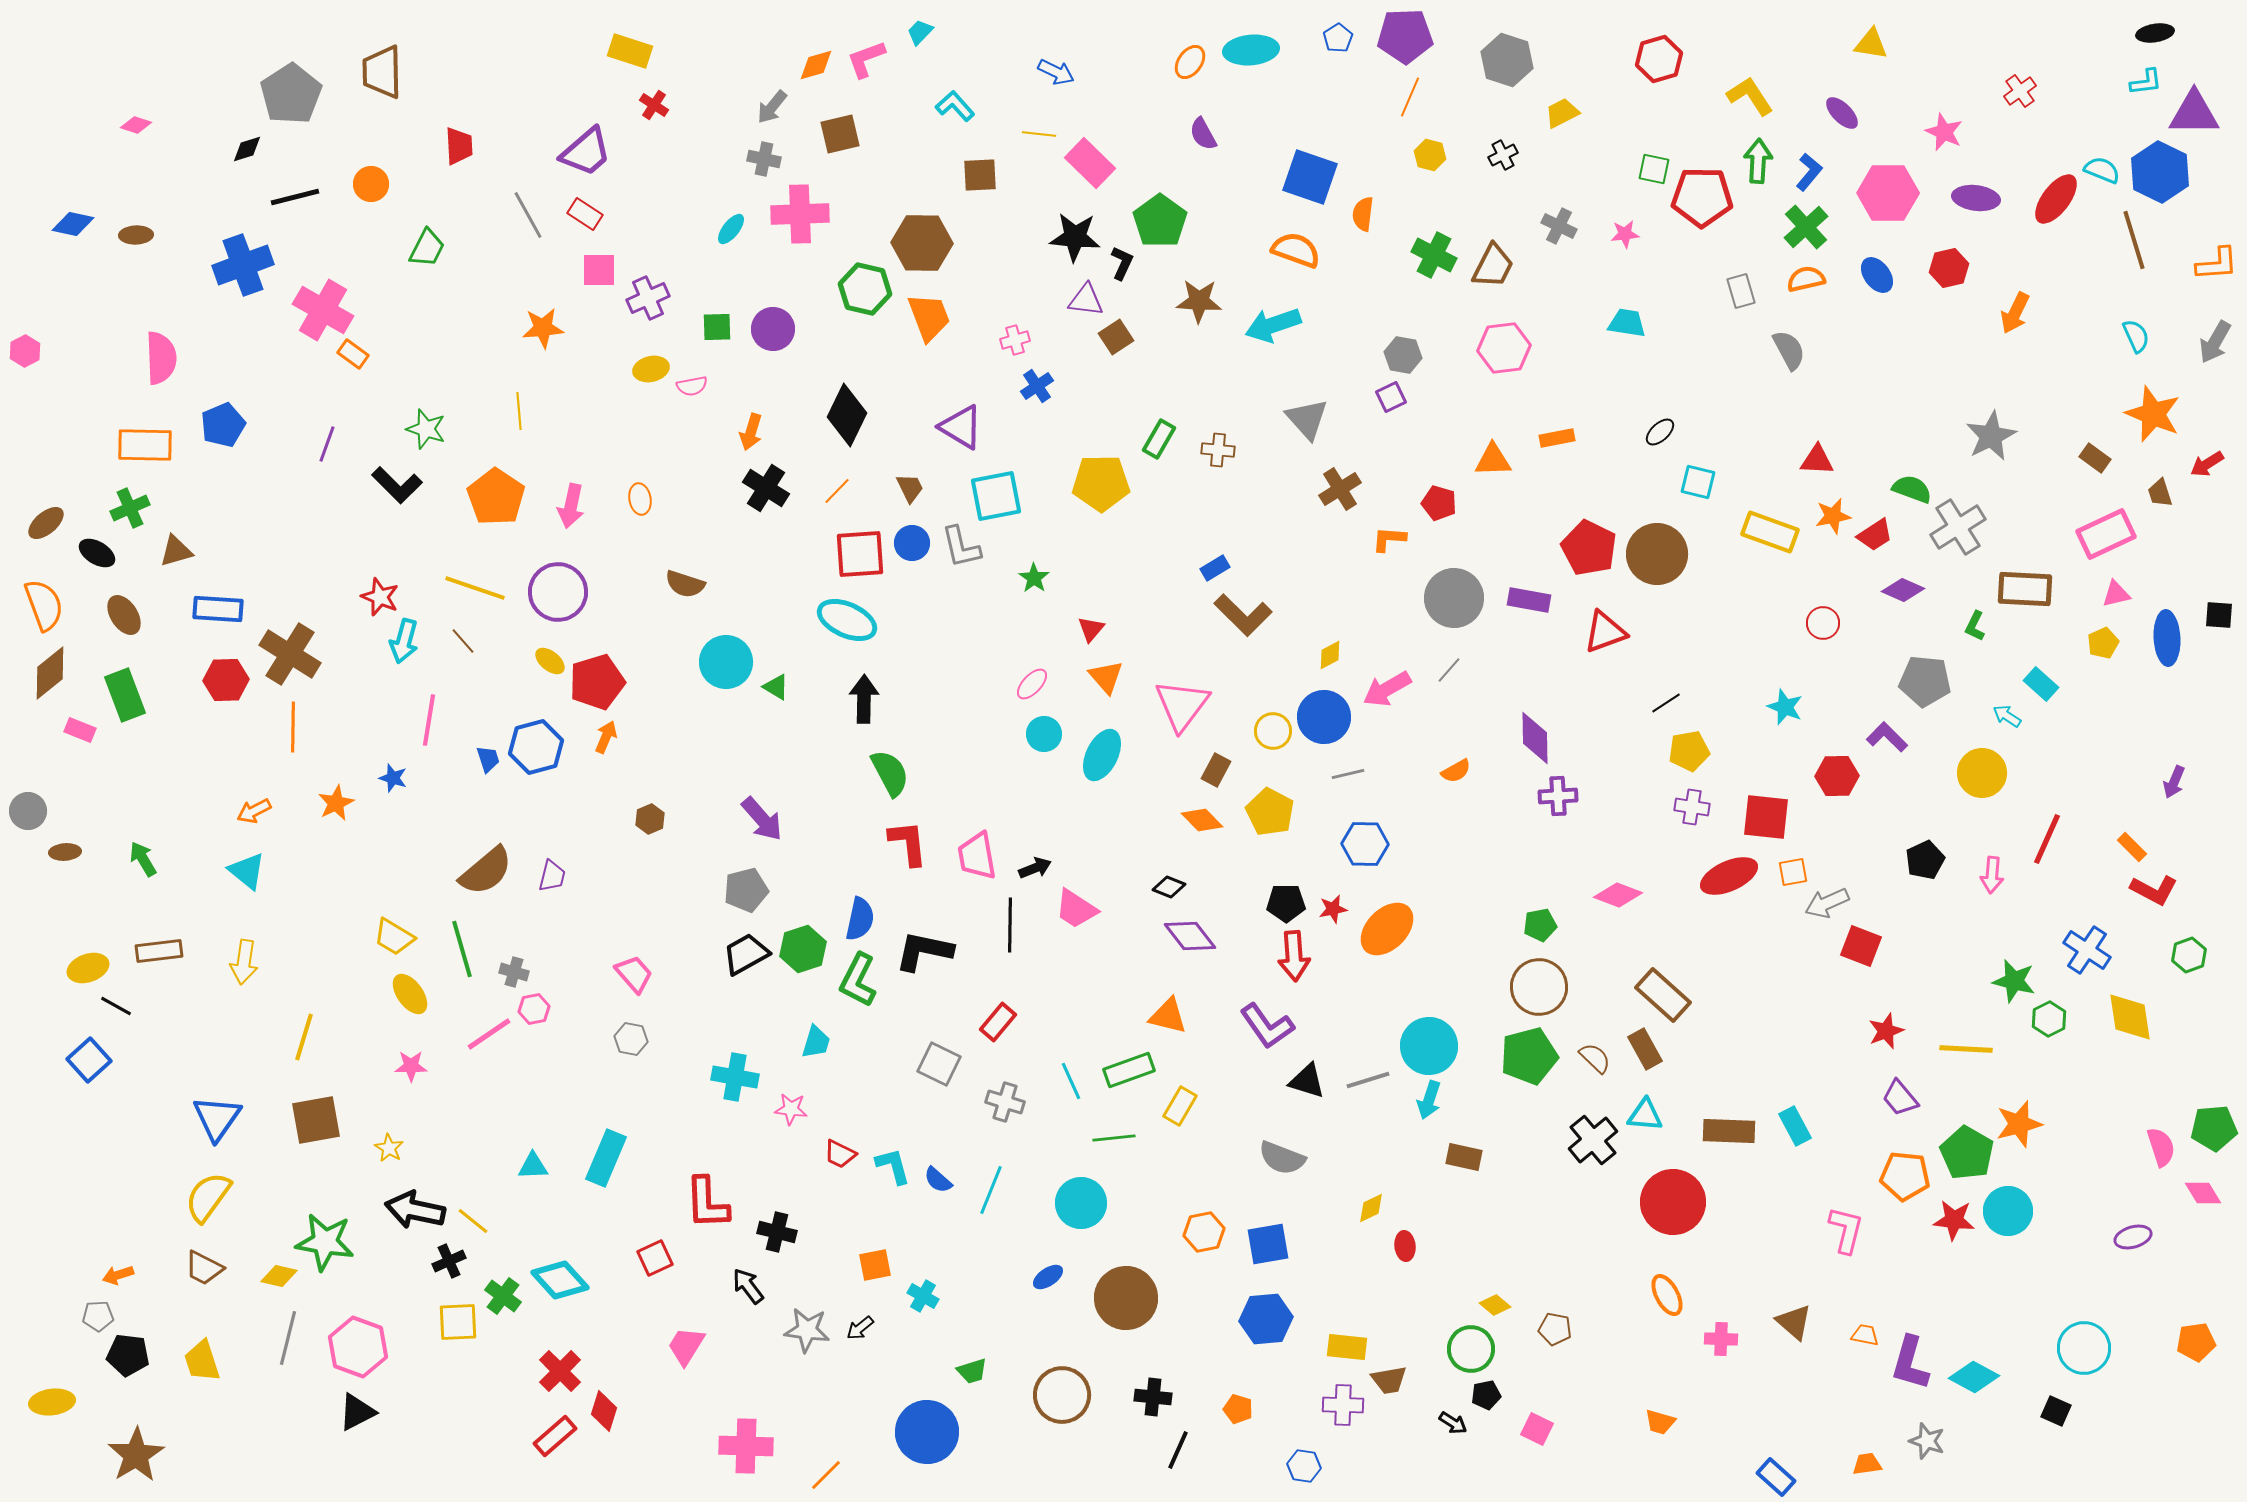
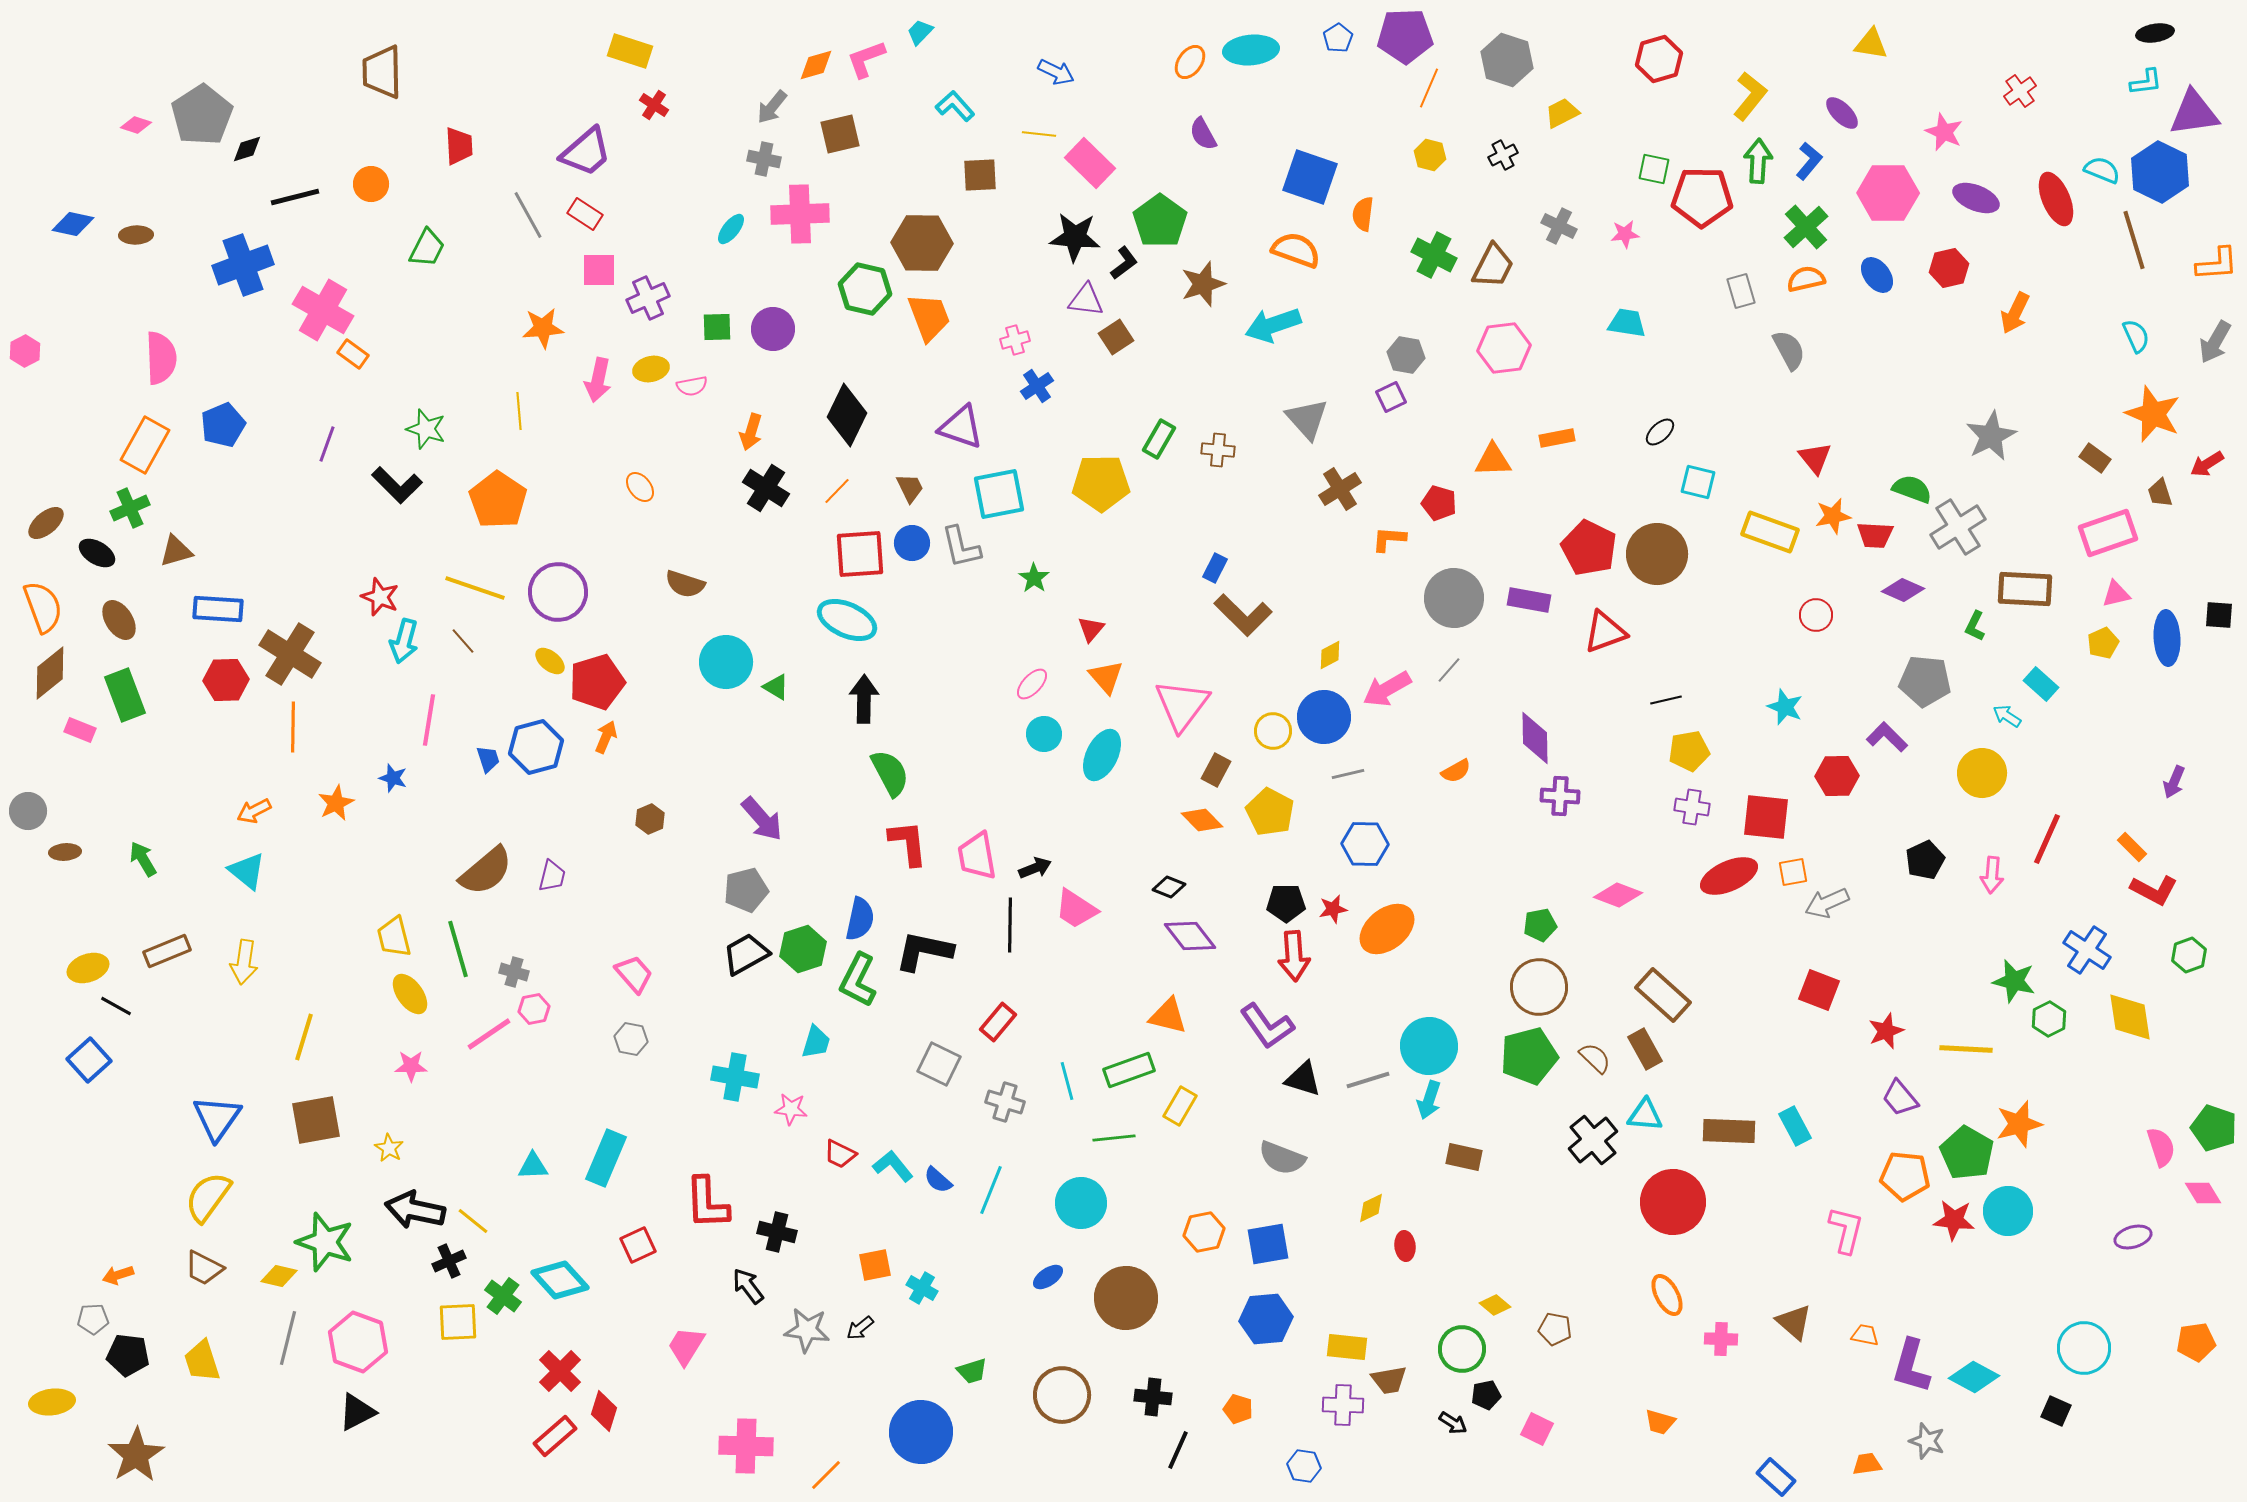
gray pentagon at (291, 94): moved 89 px left, 21 px down
yellow L-shape at (1750, 96): rotated 72 degrees clockwise
orange line at (1410, 97): moved 19 px right, 9 px up
purple triangle at (2194, 113): rotated 8 degrees counterclockwise
blue L-shape at (1809, 172): moved 11 px up
purple ellipse at (1976, 198): rotated 15 degrees clockwise
red ellipse at (2056, 199): rotated 60 degrees counterclockwise
black L-shape at (1122, 263): moved 2 px right; rotated 28 degrees clockwise
brown star at (1199, 301): moved 4 px right, 17 px up; rotated 21 degrees counterclockwise
gray hexagon at (1403, 355): moved 3 px right
purple triangle at (961, 427): rotated 12 degrees counterclockwise
orange rectangle at (145, 445): rotated 62 degrees counterclockwise
red triangle at (1817, 460): moved 2 px left, 2 px up; rotated 48 degrees clockwise
cyan square at (996, 496): moved 3 px right, 2 px up
orange pentagon at (496, 497): moved 2 px right, 3 px down
orange ellipse at (640, 499): moved 12 px up; rotated 28 degrees counterclockwise
pink arrow at (571, 506): moved 27 px right, 126 px up
pink rectangle at (2106, 534): moved 2 px right, 1 px up; rotated 6 degrees clockwise
red trapezoid at (1875, 535): rotated 36 degrees clockwise
blue rectangle at (1215, 568): rotated 32 degrees counterclockwise
orange semicircle at (44, 605): moved 1 px left, 2 px down
brown ellipse at (124, 615): moved 5 px left, 5 px down
red circle at (1823, 623): moved 7 px left, 8 px up
black line at (1666, 703): moved 3 px up; rotated 20 degrees clockwise
purple cross at (1558, 796): moved 2 px right; rotated 6 degrees clockwise
orange ellipse at (1387, 929): rotated 6 degrees clockwise
yellow trapezoid at (394, 937): rotated 45 degrees clockwise
red square at (1861, 946): moved 42 px left, 44 px down
green line at (462, 949): moved 4 px left
brown rectangle at (159, 951): moved 8 px right; rotated 15 degrees counterclockwise
cyan line at (1071, 1081): moved 4 px left; rotated 9 degrees clockwise
black triangle at (1307, 1081): moved 4 px left, 2 px up
green pentagon at (2214, 1128): rotated 24 degrees clockwise
cyan L-shape at (893, 1166): rotated 24 degrees counterclockwise
green star at (325, 1242): rotated 10 degrees clockwise
red square at (655, 1258): moved 17 px left, 13 px up
cyan cross at (923, 1296): moved 1 px left, 8 px up
gray pentagon at (98, 1316): moved 5 px left, 3 px down
pink hexagon at (358, 1347): moved 5 px up
green circle at (1471, 1349): moved 9 px left
purple L-shape at (1910, 1363): moved 1 px right, 3 px down
blue circle at (927, 1432): moved 6 px left
